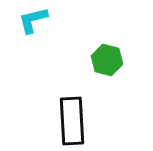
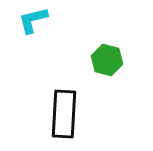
black rectangle: moved 8 px left, 7 px up; rotated 6 degrees clockwise
